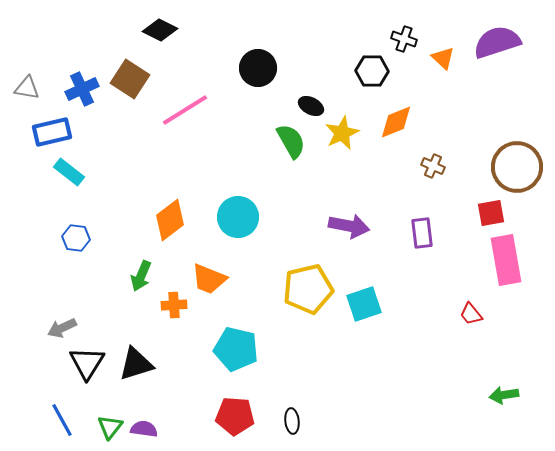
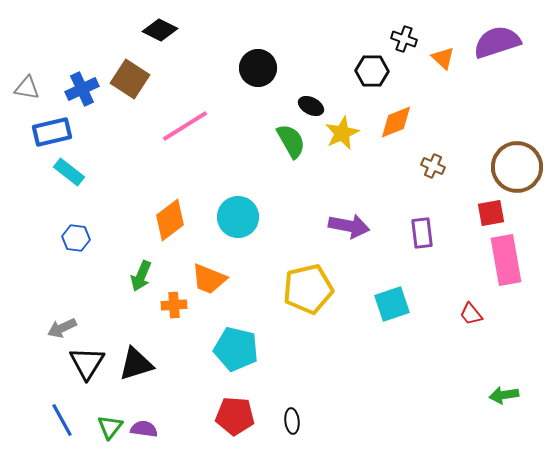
pink line at (185, 110): moved 16 px down
cyan square at (364, 304): moved 28 px right
